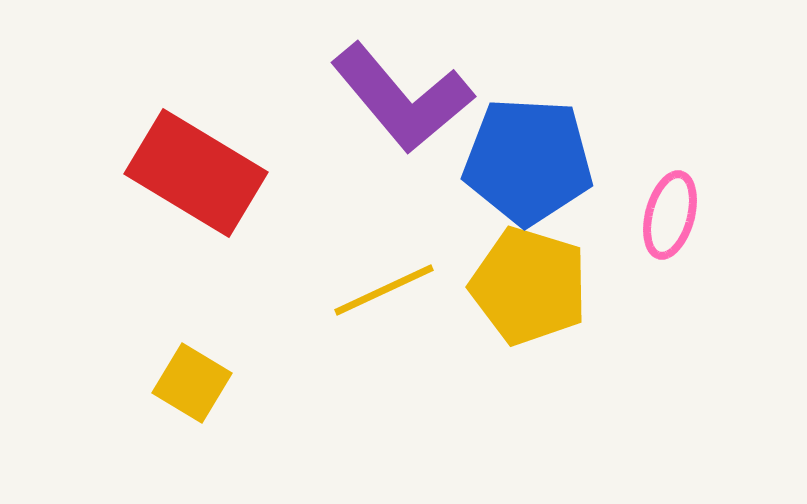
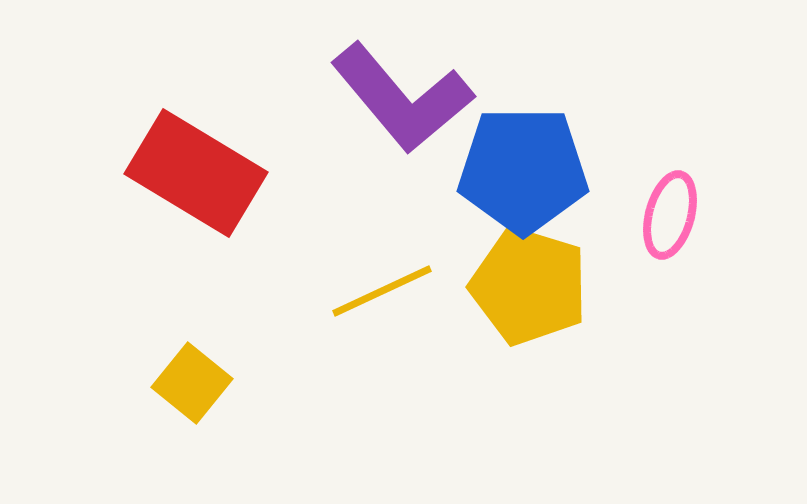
blue pentagon: moved 5 px left, 9 px down; rotated 3 degrees counterclockwise
yellow line: moved 2 px left, 1 px down
yellow square: rotated 8 degrees clockwise
